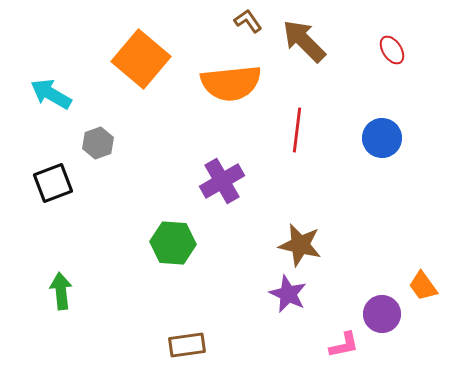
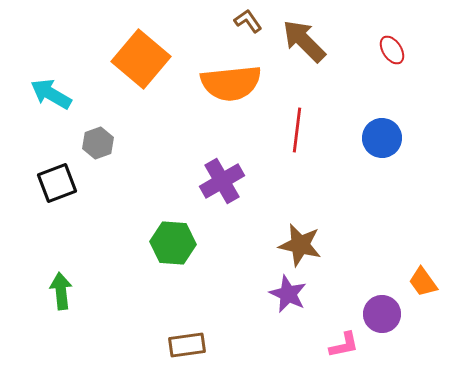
black square: moved 4 px right
orange trapezoid: moved 4 px up
